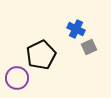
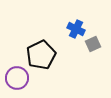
gray square: moved 4 px right, 3 px up
